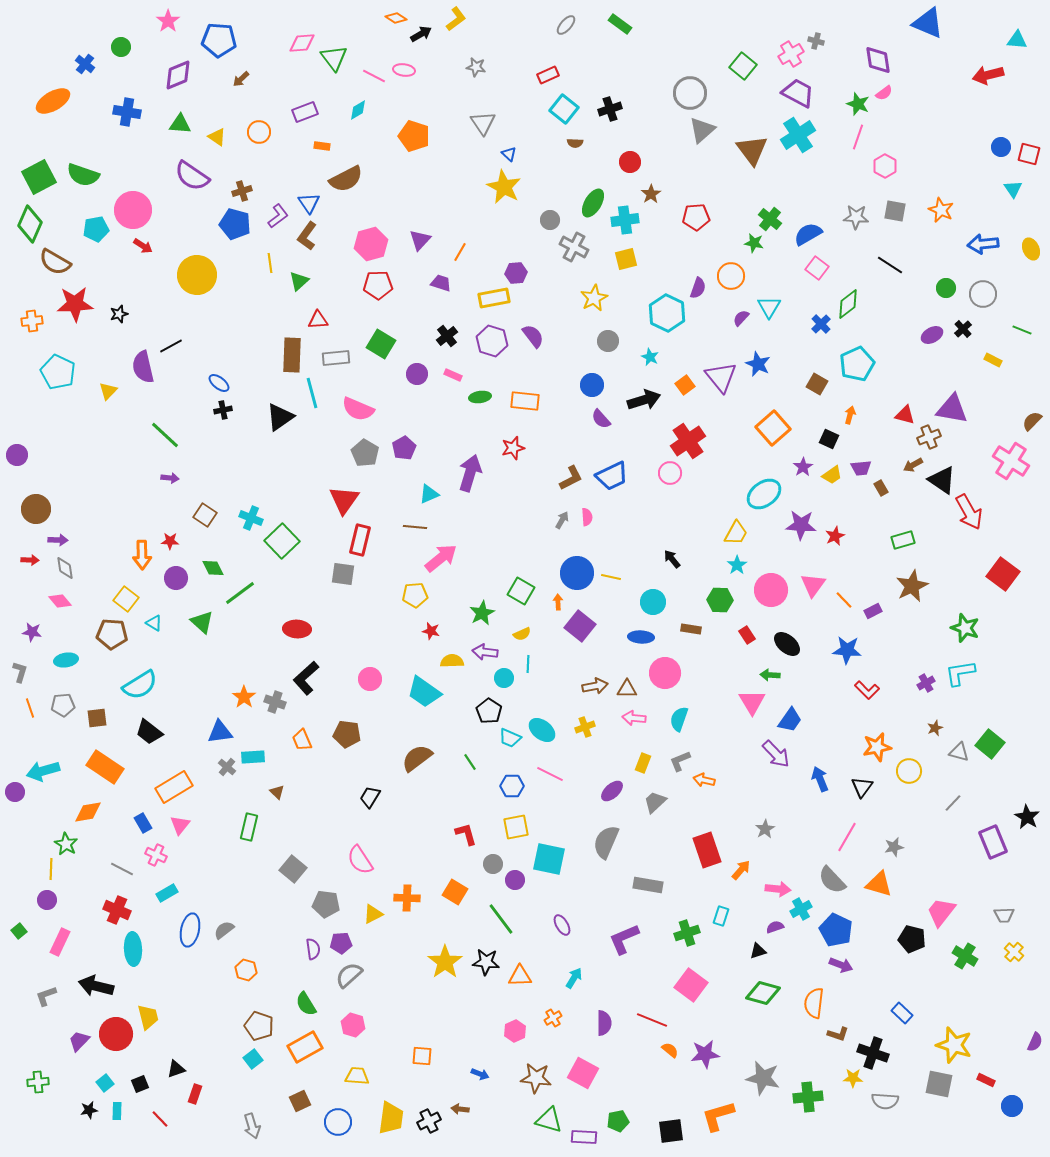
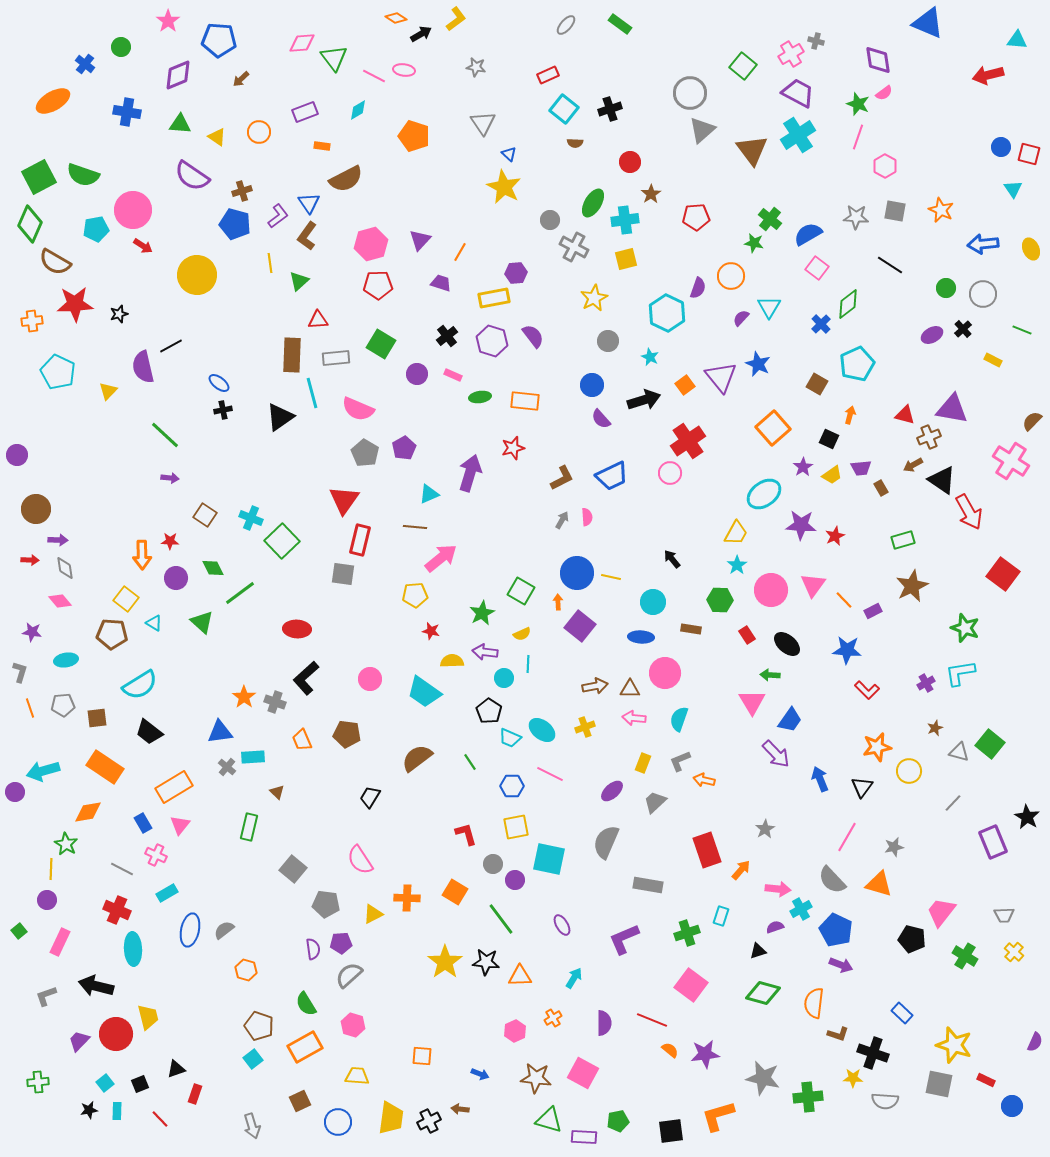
brown L-shape at (571, 478): moved 9 px left
brown triangle at (627, 689): moved 3 px right
